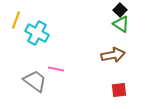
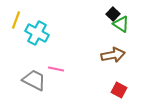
black square: moved 7 px left, 4 px down
gray trapezoid: moved 1 px left, 1 px up; rotated 10 degrees counterclockwise
red square: rotated 35 degrees clockwise
